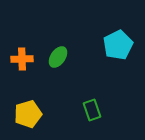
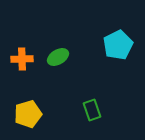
green ellipse: rotated 25 degrees clockwise
